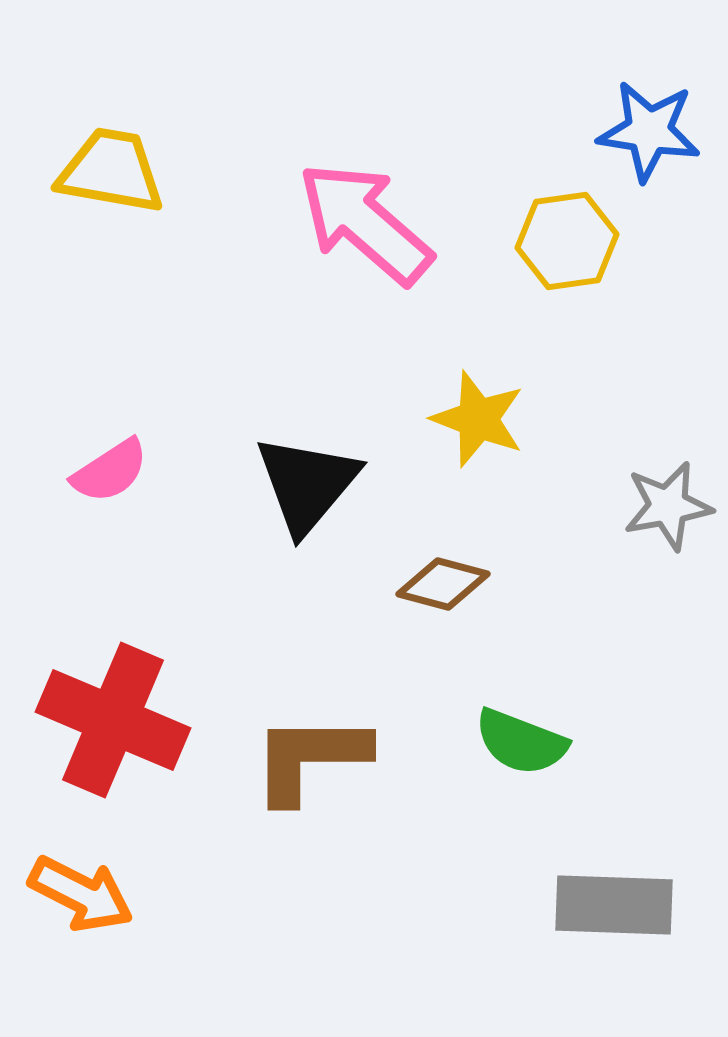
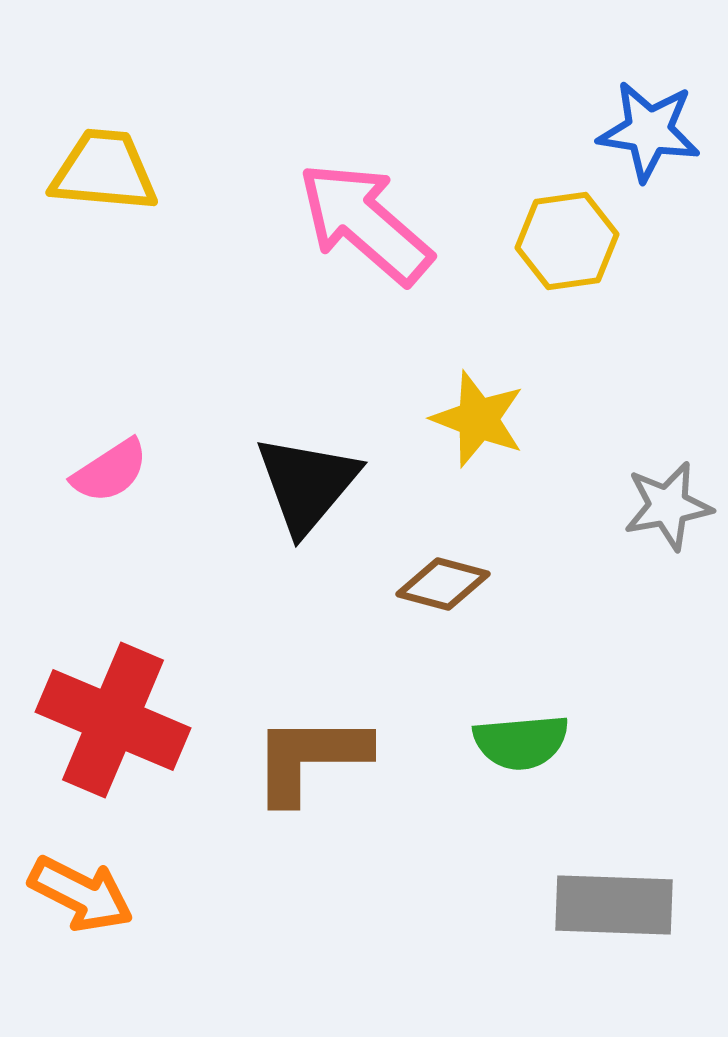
yellow trapezoid: moved 7 px left; rotated 5 degrees counterclockwise
green semicircle: rotated 26 degrees counterclockwise
